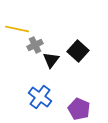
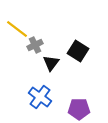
yellow line: rotated 25 degrees clockwise
black square: rotated 10 degrees counterclockwise
black triangle: moved 3 px down
purple pentagon: rotated 25 degrees counterclockwise
